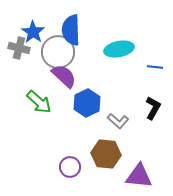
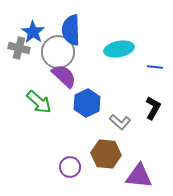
gray L-shape: moved 2 px right, 1 px down
